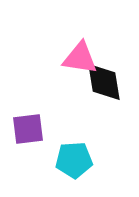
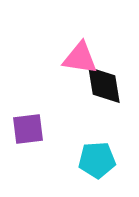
black diamond: moved 3 px down
cyan pentagon: moved 23 px right
